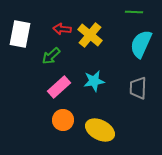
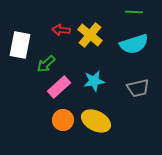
red arrow: moved 1 px left, 1 px down
white rectangle: moved 11 px down
cyan semicircle: moved 7 px left; rotated 132 degrees counterclockwise
green arrow: moved 5 px left, 8 px down
gray trapezoid: rotated 105 degrees counterclockwise
yellow ellipse: moved 4 px left, 9 px up
